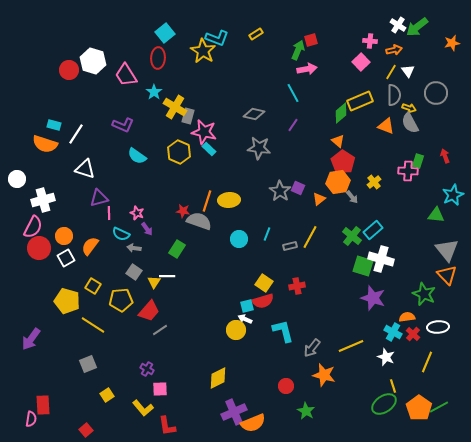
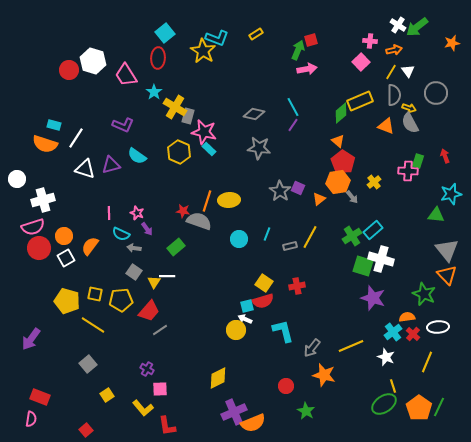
cyan line at (293, 93): moved 14 px down
white line at (76, 134): moved 4 px down
cyan star at (453, 195): moved 2 px left, 1 px up; rotated 10 degrees clockwise
purple triangle at (99, 198): moved 12 px right, 33 px up
pink semicircle at (33, 227): rotated 45 degrees clockwise
green cross at (352, 236): rotated 18 degrees clockwise
green rectangle at (177, 249): moved 1 px left, 2 px up; rotated 18 degrees clockwise
yellow square at (93, 286): moved 2 px right, 8 px down; rotated 21 degrees counterclockwise
cyan cross at (393, 332): rotated 24 degrees clockwise
gray square at (88, 364): rotated 18 degrees counterclockwise
red rectangle at (43, 405): moved 3 px left, 8 px up; rotated 66 degrees counterclockwise
green line at (439, 407): rotated 36 degrees counterclockwise
